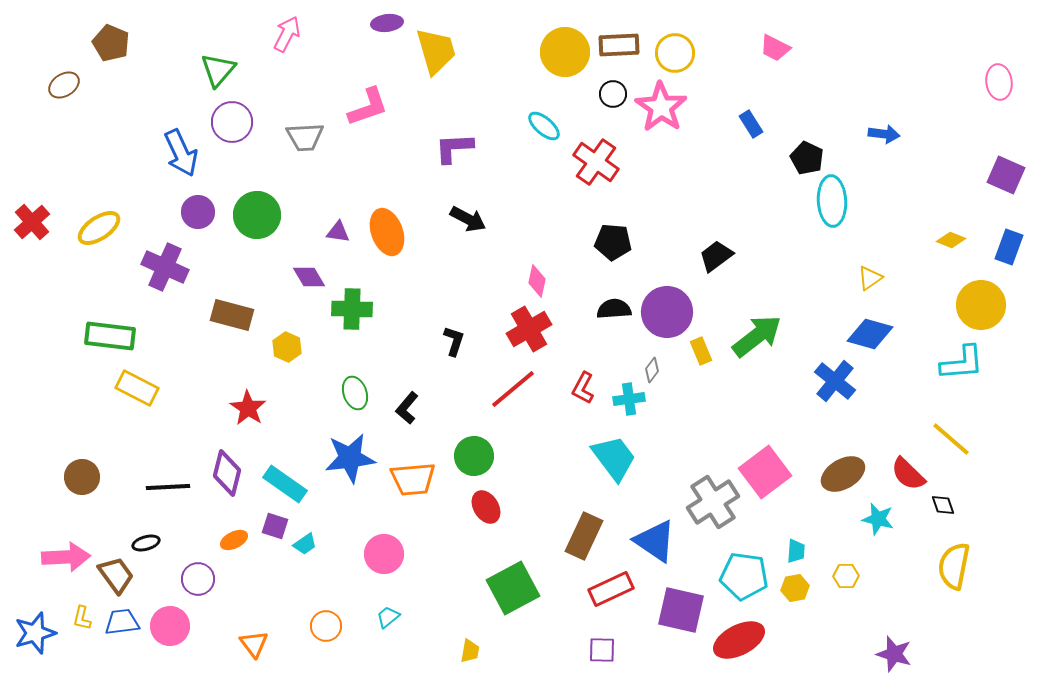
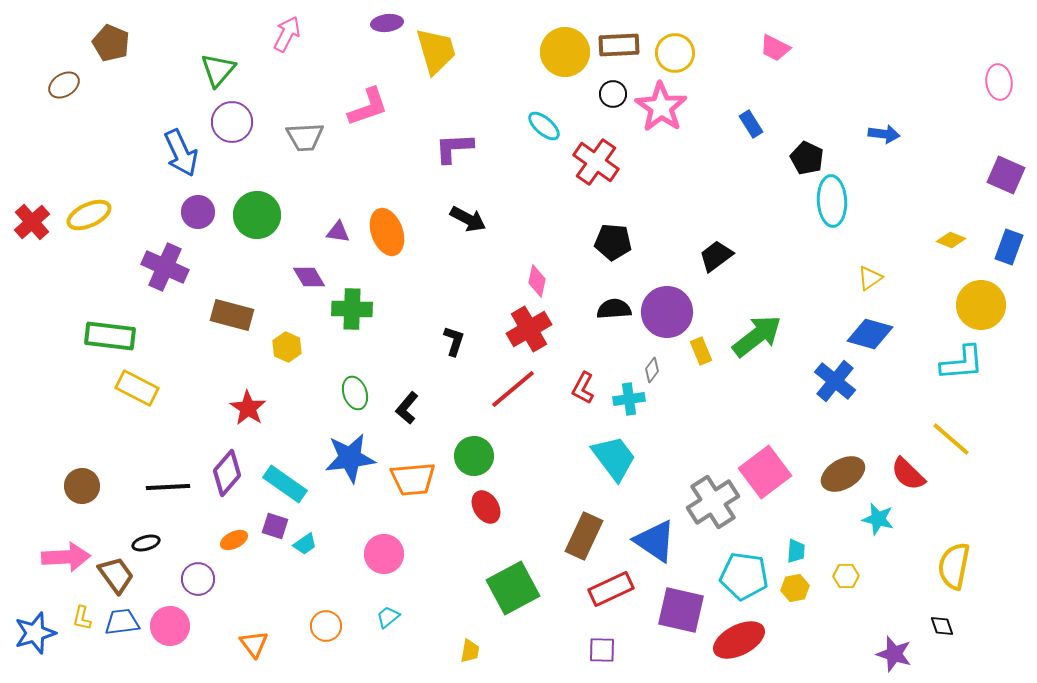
yellow ellipse at (99, 228): moved 10 px left, 13 px up; rotated 9 degrees clockwise
purple diamond at (227, 473): rotated 27 degrees clockwise
brown circle at (82, 477): moved 9 px down
black diamond at (943, 505): moved 1 px left, 121 px down
